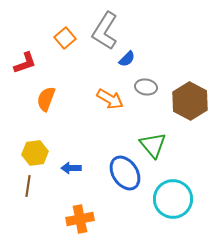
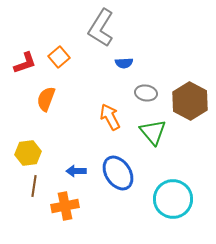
gray L-shape: moved 4 px left, 3 px up
orange square: moved 6 px left, 19 px down
blue semicircle: moved 3 px left, 4 px down; rotated 42 degrees clockwise
gray ellipse: moved 6 px down
orange arrow: moved 18 px down; rotated 148 degrees counterclockwise
green triangle: moved 13 px up
yellow hexagon: moved 7 px left
blue arrow: moved 5 px right, 3 px down
blue ellipse: moved 7 px left
brown line: moved 6 px right
orange cross: moved 15 px left, 13 px up
